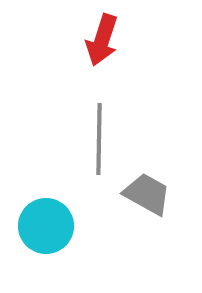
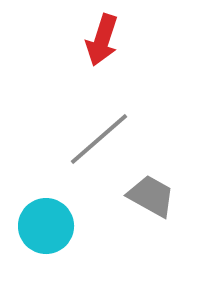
gray line: rotated 48 degrees clockwise
gray trapezoid: moved 4 px right, 2 px down
